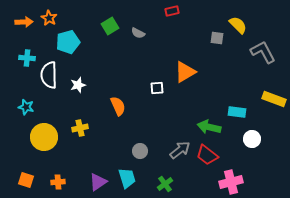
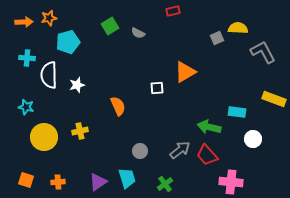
red rectangle: moved 1 px right
orange star: rotated 28 degrees clockwise
yellow semicircle: moved 3 px down; rotated 42 degrees counterclockwise
gray square: rotated 32 degrees counterclockwise
white star: moved 1 px left
yellow cross: moved 3 px down
white circle: moved 1 px right
red trapezoid: rotated 10 degrees clockwise
pink cross: rotated 20 degrees clockwise
